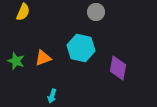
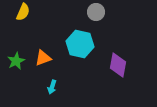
cyan hexagon: moved 1 px left, 4 px up
green star: rotated 24 degrees clockwise
purple diamond: moved 3 px up
cyan arrow: moved 9 px up
